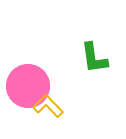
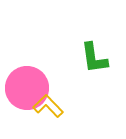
pink circle: moved 1 px left, 2 px down
